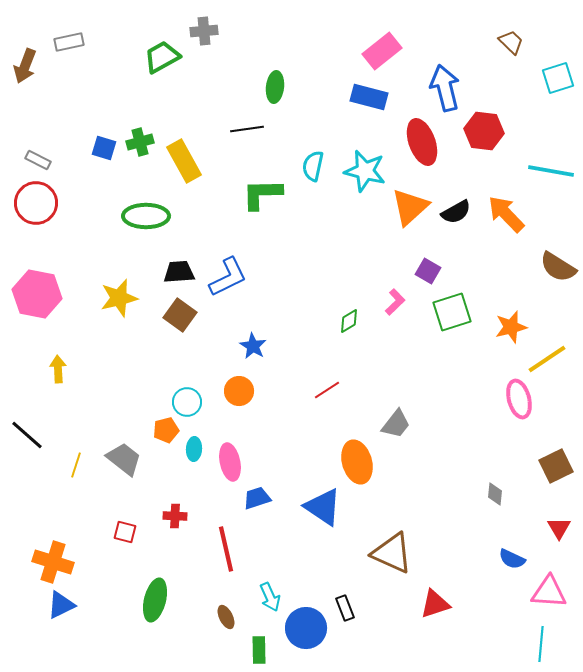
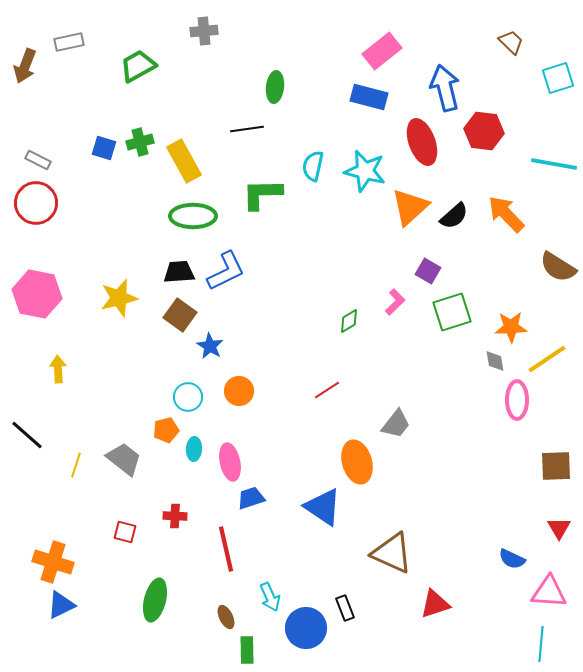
green trapezoid at (162, 57): moved 24 px left, 9 px down
cyan line at (551, 171): moved 3 px right, 7 px up
black semicircle at (456, 212): moved 2 px left, 4 px down; rotated 12 degrees counterclockwise
green ellipse at (146, 216): moved 47 px right
blue L-shape at (228, 277): moved 2 px left, 6 px up
orange star at (511, 327): rotated 12 degrees clockwise
blue star at (253, 346): moved 43 px left
pink ellipse at (519, 399): moved 2 px left, 1 px down; rotated 15 degrees clockwise
cyan circle at (187, 402): moved 1 px right, 5 px up
brown square at (556, 466): rotated 24 degrees clockwise
gray diamond at (495, 494): moved 133 px up; rotated 15 degrees counterclockwise
blue trapezoid at (257, 498): moved 6 px left
green rectangle at (259, 650): moved 12 px left
